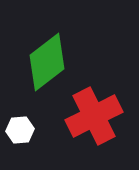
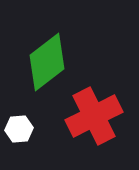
white hexagon: moved 1 px left, 1 px up
